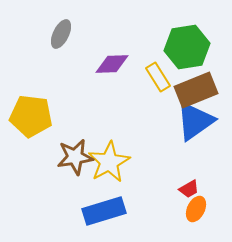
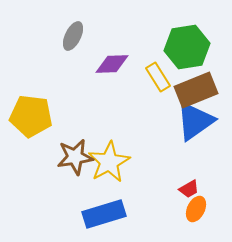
gray ellipse: moved 12 px right, 2 px down
blue rectangle: moved 3 px down
